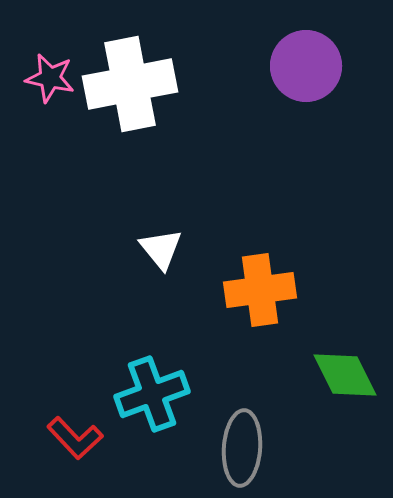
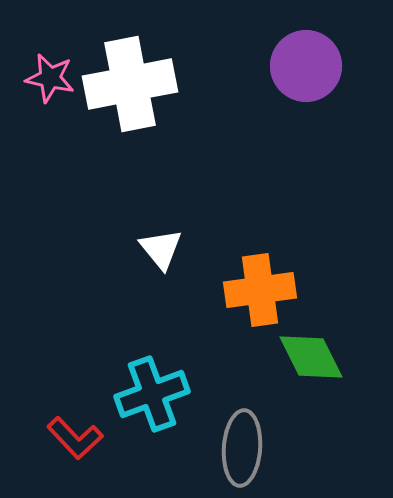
green diamond: moved 34 px left, 18 px up
